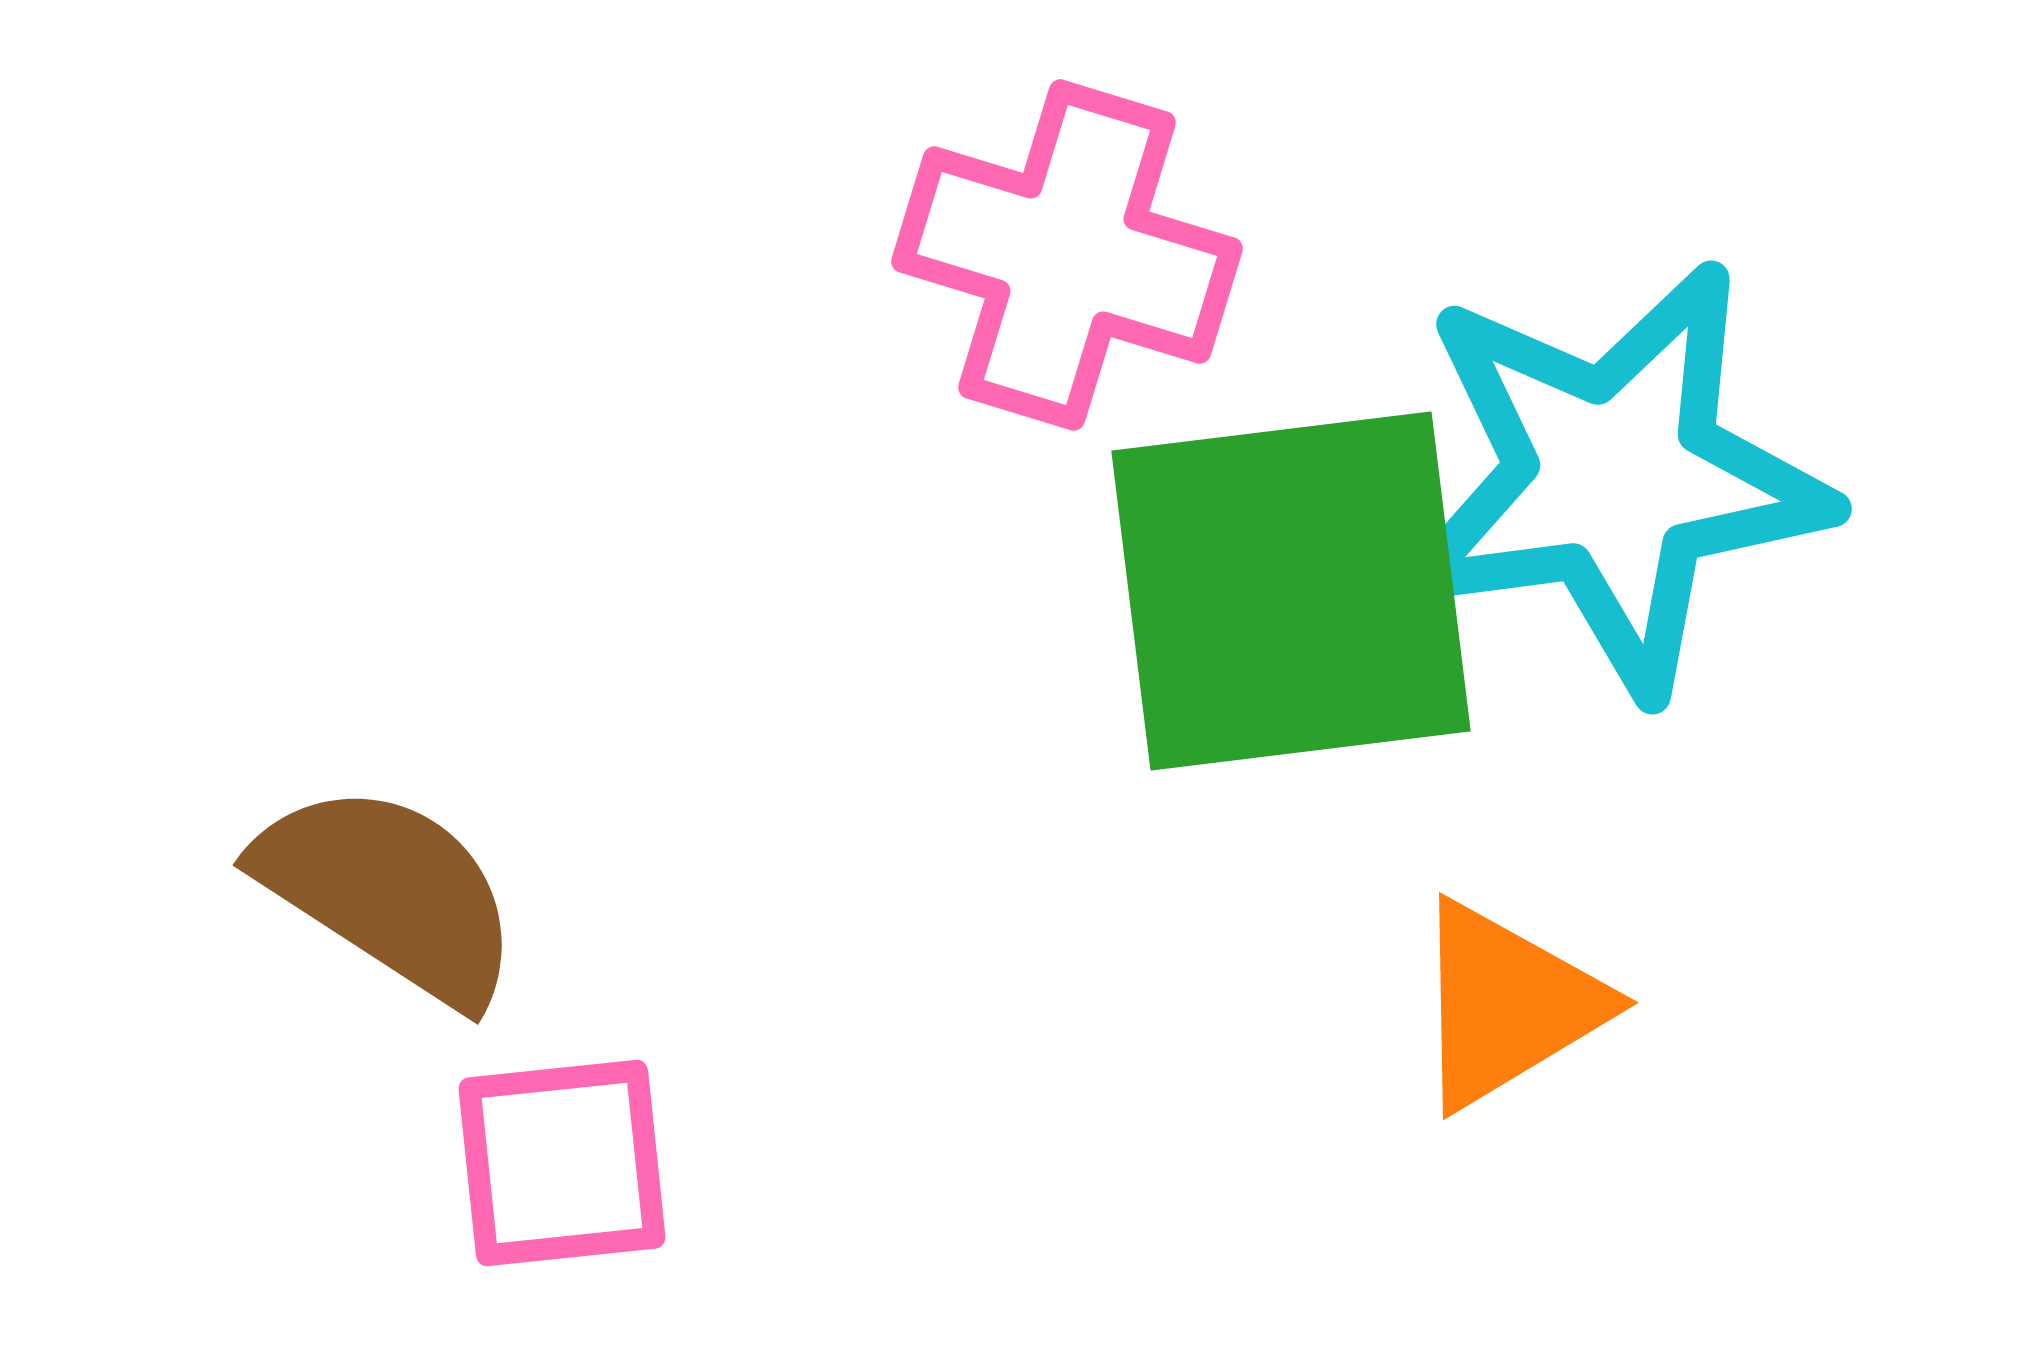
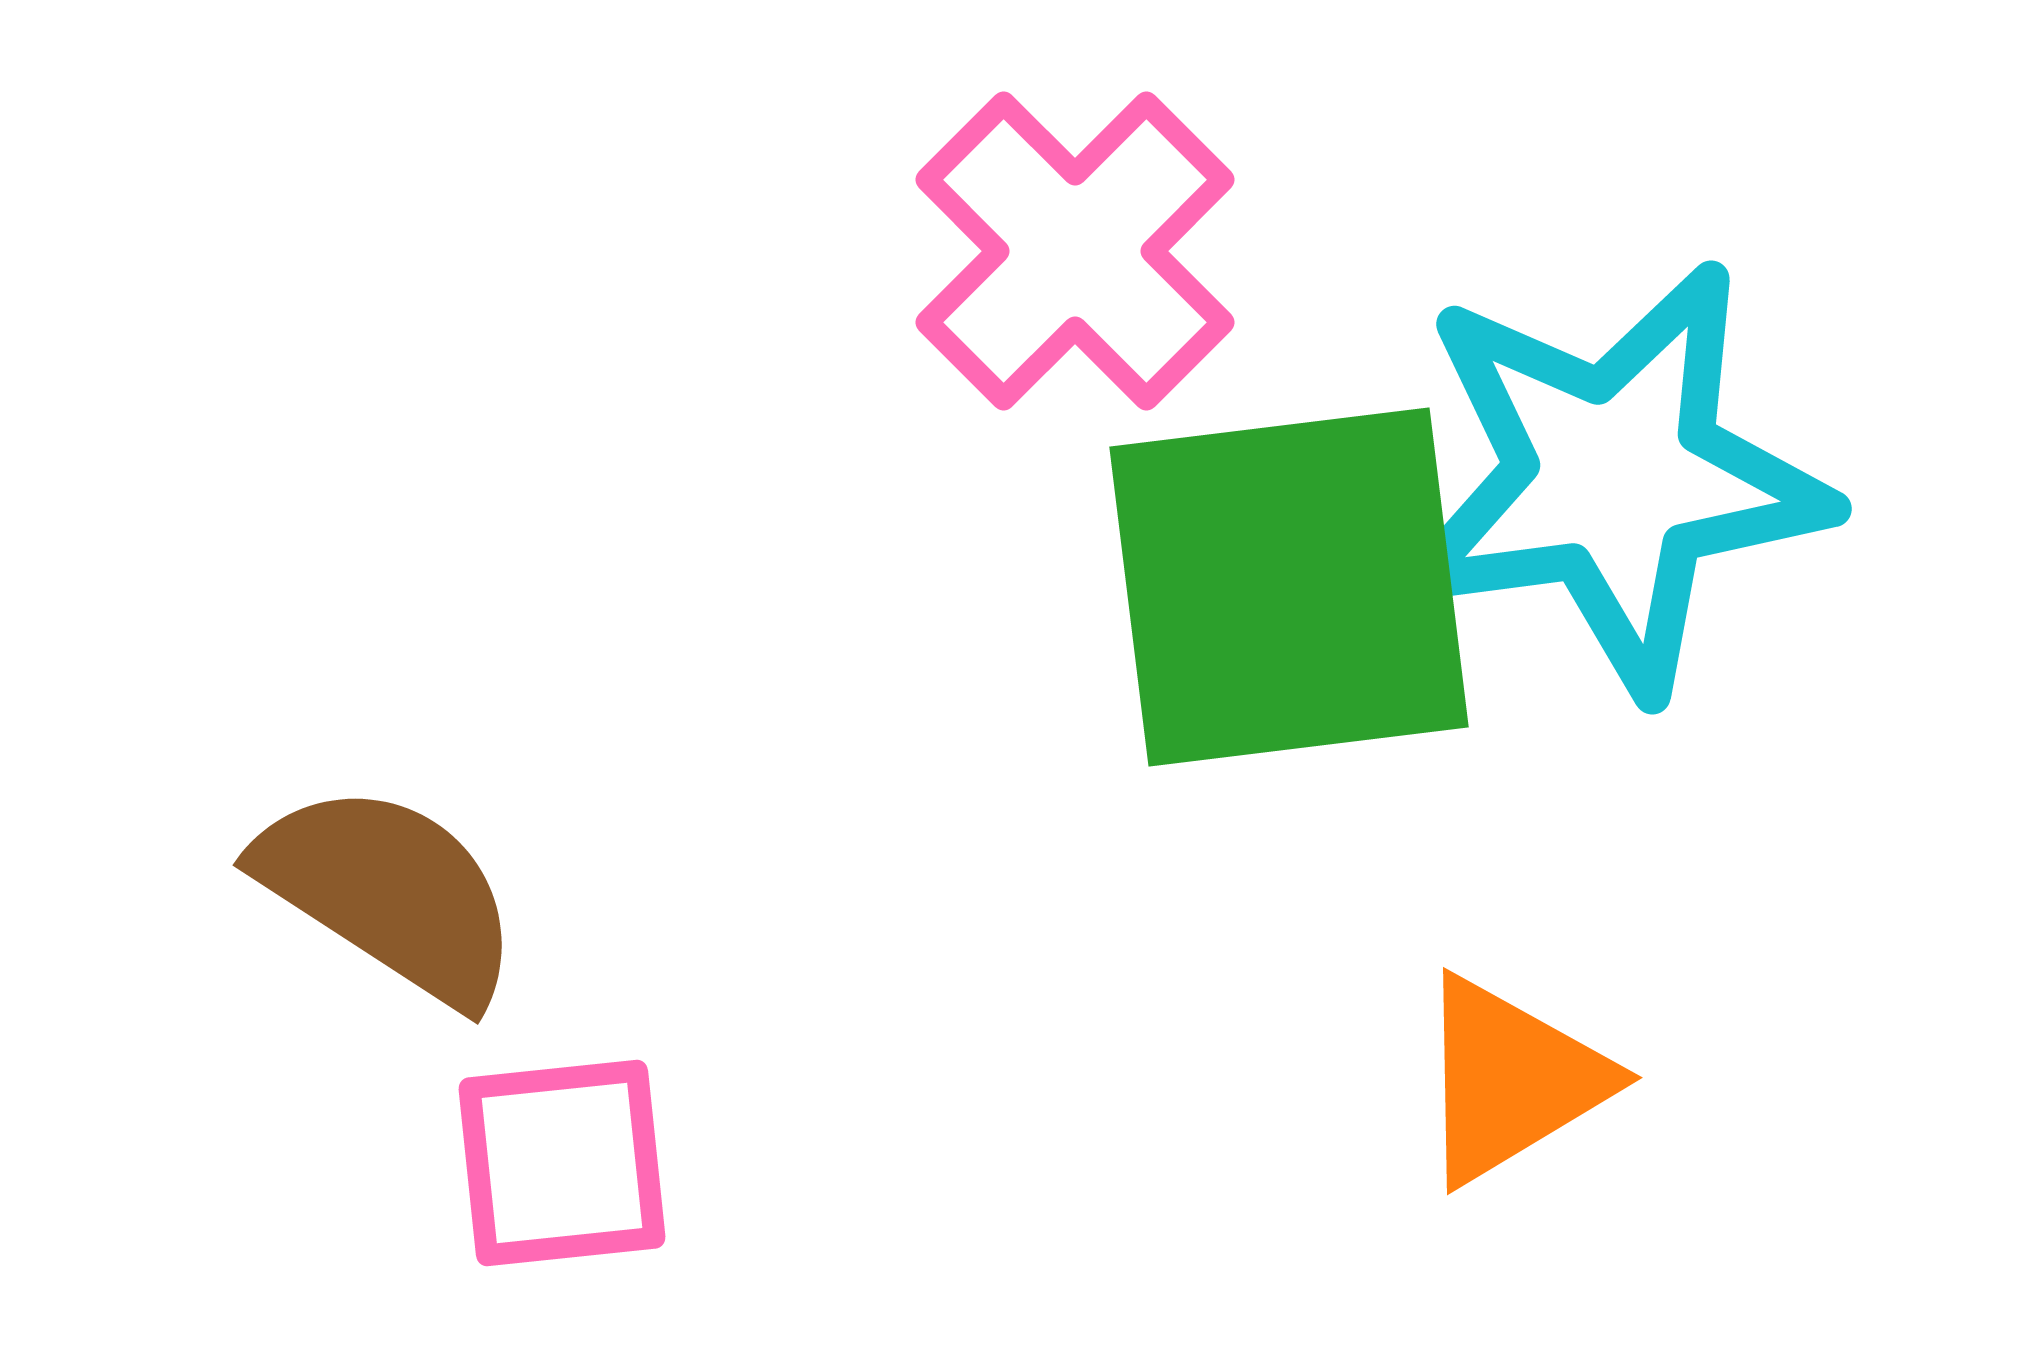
pink cross: moved 8 px right, 4 px up; rotated 28 degrees clockwise
green square: moved 2 px left, 4 px up
orange triangle: moved 4 px right, 75 px down
